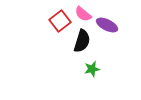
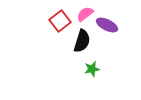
pink semicircle: moved 2 px right; rotated 102 degrees clockwise
